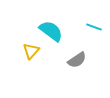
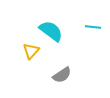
cyan line: moved 1 px left; rotated 14 degrees counterclockwise
gray semicircle: moved 15 px left, 15 px down
